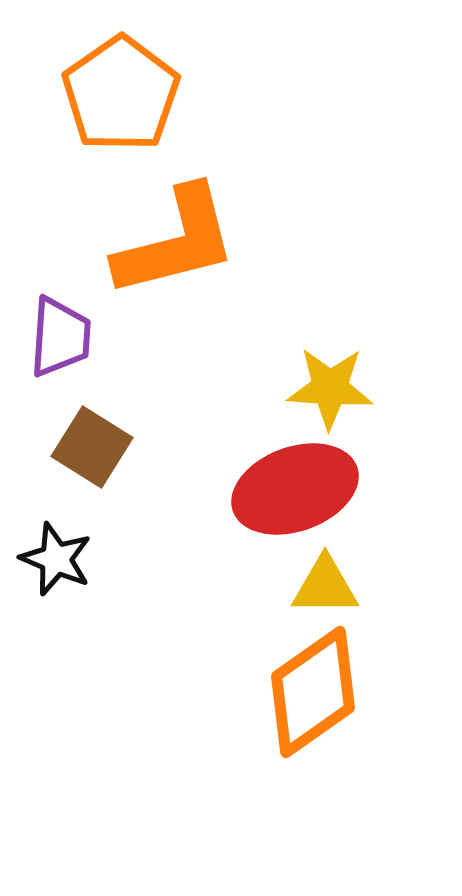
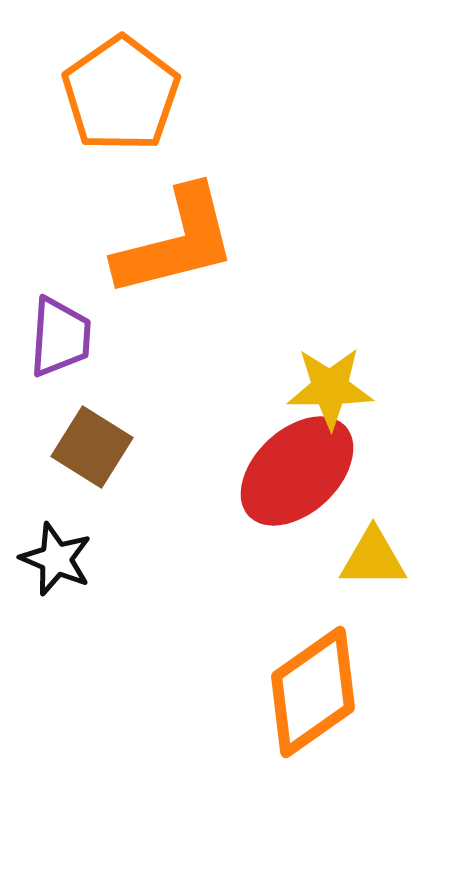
yellow star: rotated 4 degrees counterclockwise
red ellipse: moved 2 px right, 18 px up; rotated 23 degrees counterclockwise
yellow triangle: moved 48 px right, 28 px up
